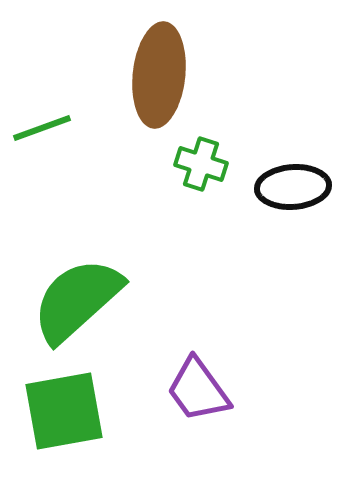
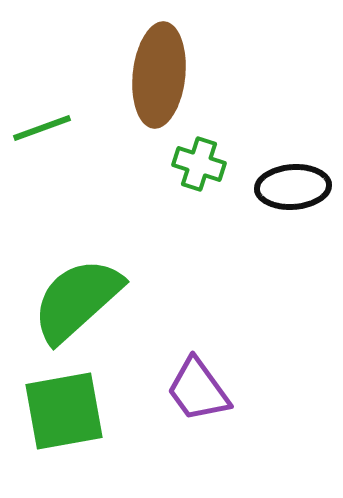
green cross: moved 2 px left
